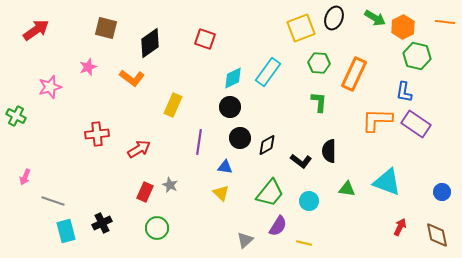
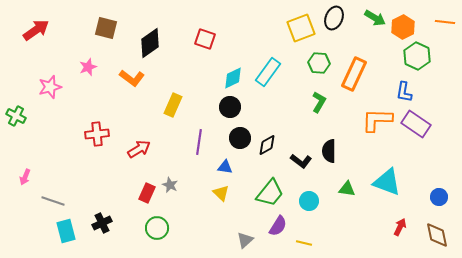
green hexagon at (417, 56): rotated 12 degrees clockwise
green L-shape at (319, 102): rotated 25 degrees clockwise
red rectangle at (145, 192): moved 2 px right, 1 px down
blue circle at (442, 192): moved 3 px left, 5 px down
